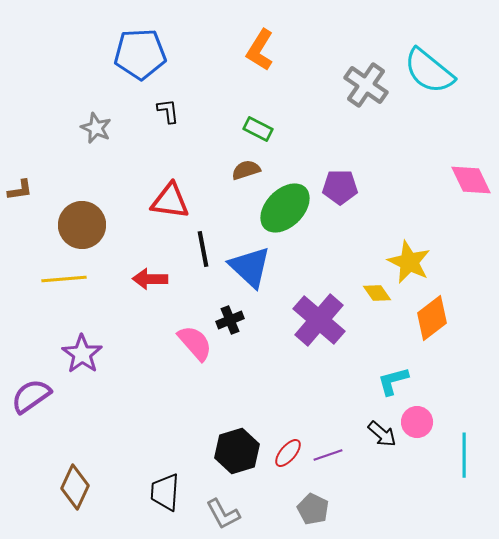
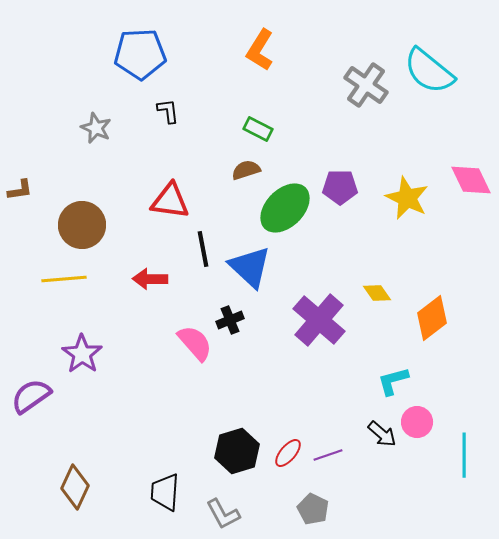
yellow star: moved 2 px left, 64 px up
